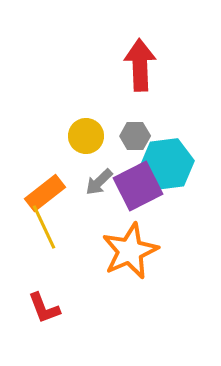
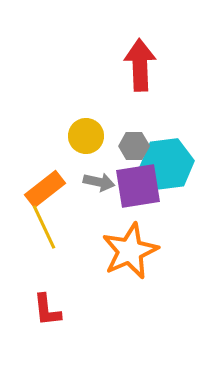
gray hexagon: moved 1 px left, 10 px down
gray arrow: rotated 124 degrees counterclockwise
purple square: rotated 18 degrees clockwise
orange rectangle: moved 4 px up
red L-shape: moved 3 px right, 2 px down; rotated 15 degrees clockwise
